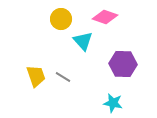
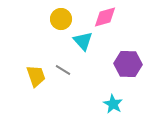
pink diamond: rotated 35 degrees counterclockwise
purple hexagon: moved 5 px right
gray line: moved 7 px up
cyan star: moved 1 px down; rotated 18 degrees clockwise
